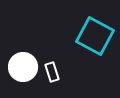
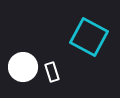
cyan square: moved 6 px left, 1 px down
